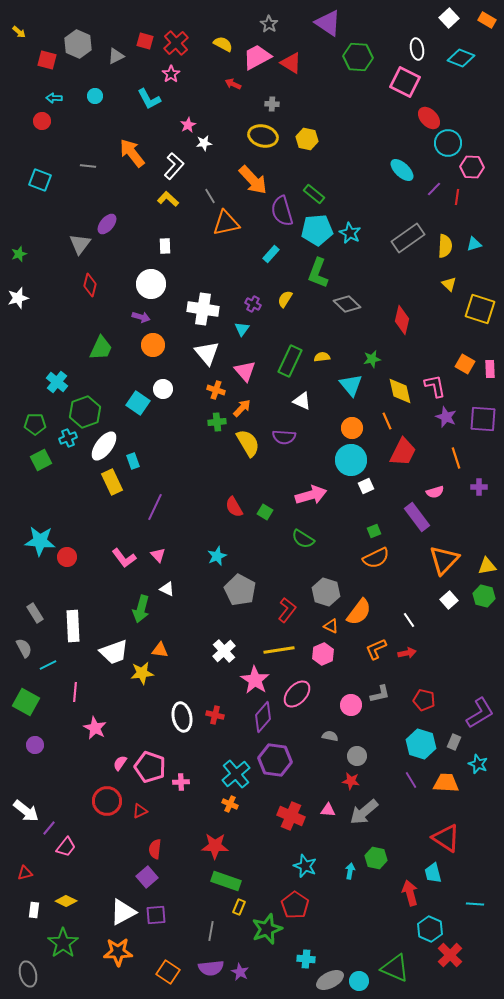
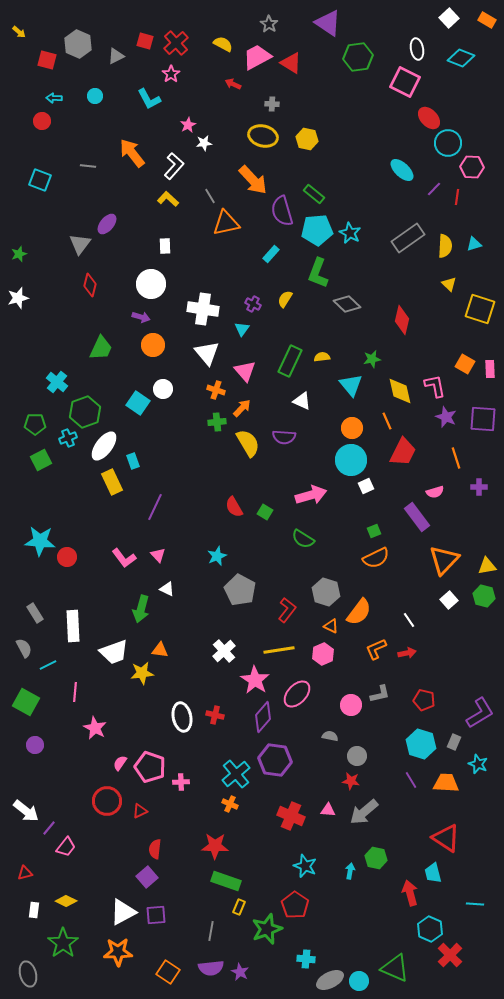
green hexagon at (358, 57): rotated 12 degrees counterclockwise
